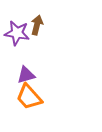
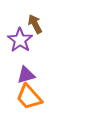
brown arrow: moved 2 px left, 1 px up; rotated 42 degrees counterclockwise
purple star: moved 3 px right, 7 px down; rotated 25 degrees clockwise
